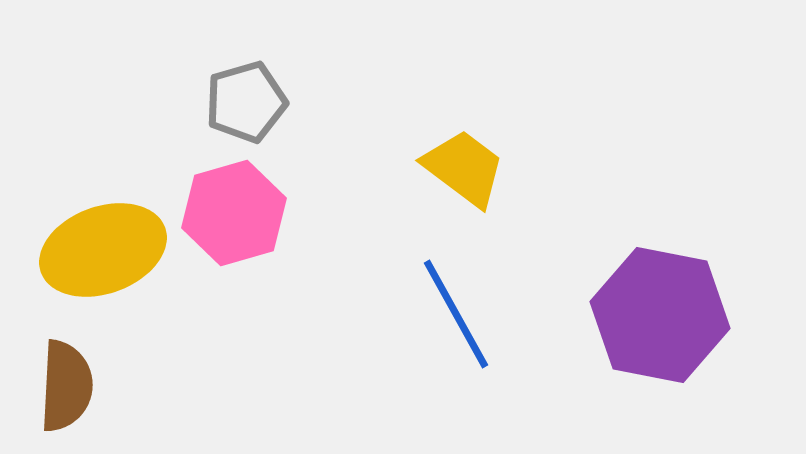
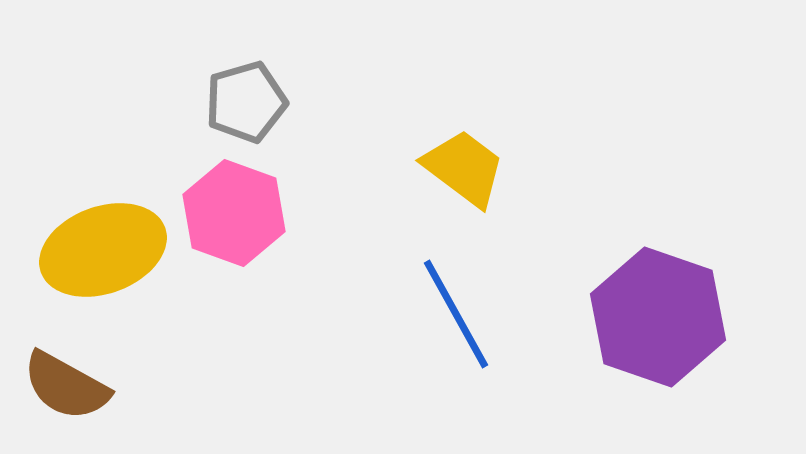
pink hexagon: rotated 24 degrees counterclockwise
purple hexagon: moved 2 px left, 2 px down; rotated 8 degrees clockwise
brown semicircle: rotated 116 degrees clockwise
